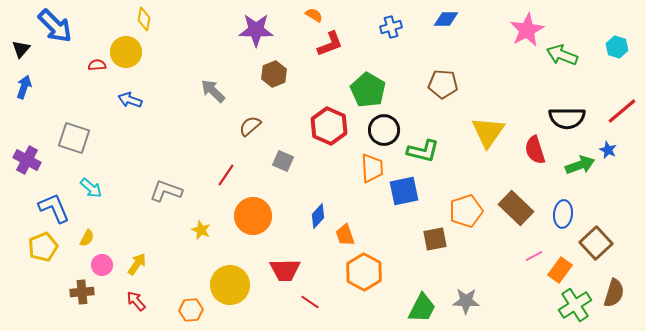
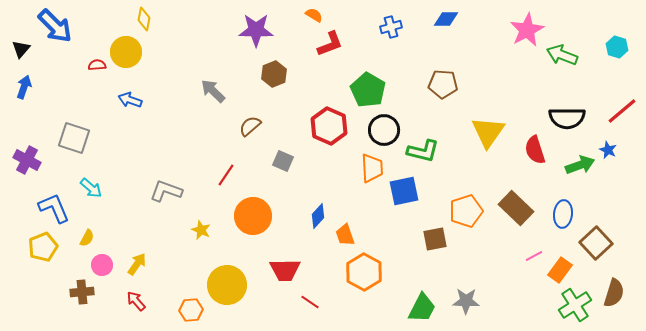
yellow circle at (230, 285): moved 3 px left
